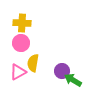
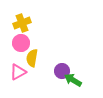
yellow cross: rotated 24 degrees counterclockwise
yellow semicircle: moved 1 px left, 5 px up
